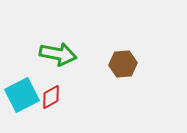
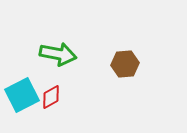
brown hexagon: moved 2 px right
